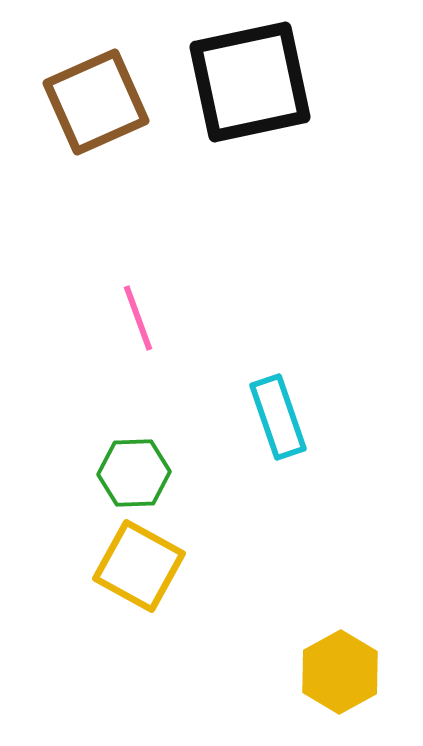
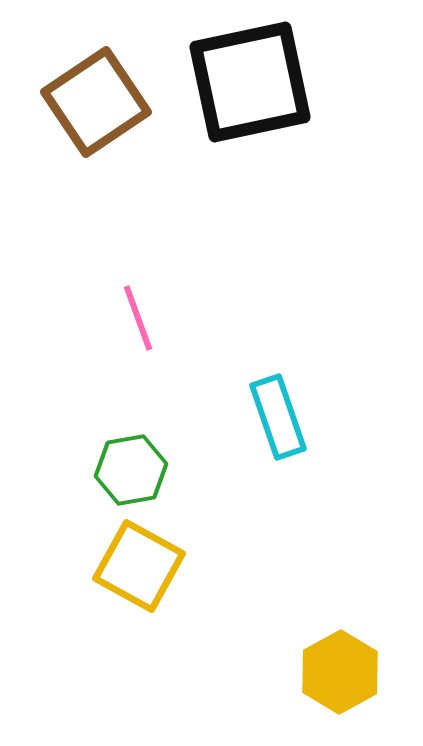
brown square: rotated 10 degrees counterclockwise
green hexagon: moved 3 px left, 3 px up; rotated 8 degrees counterclockwise
